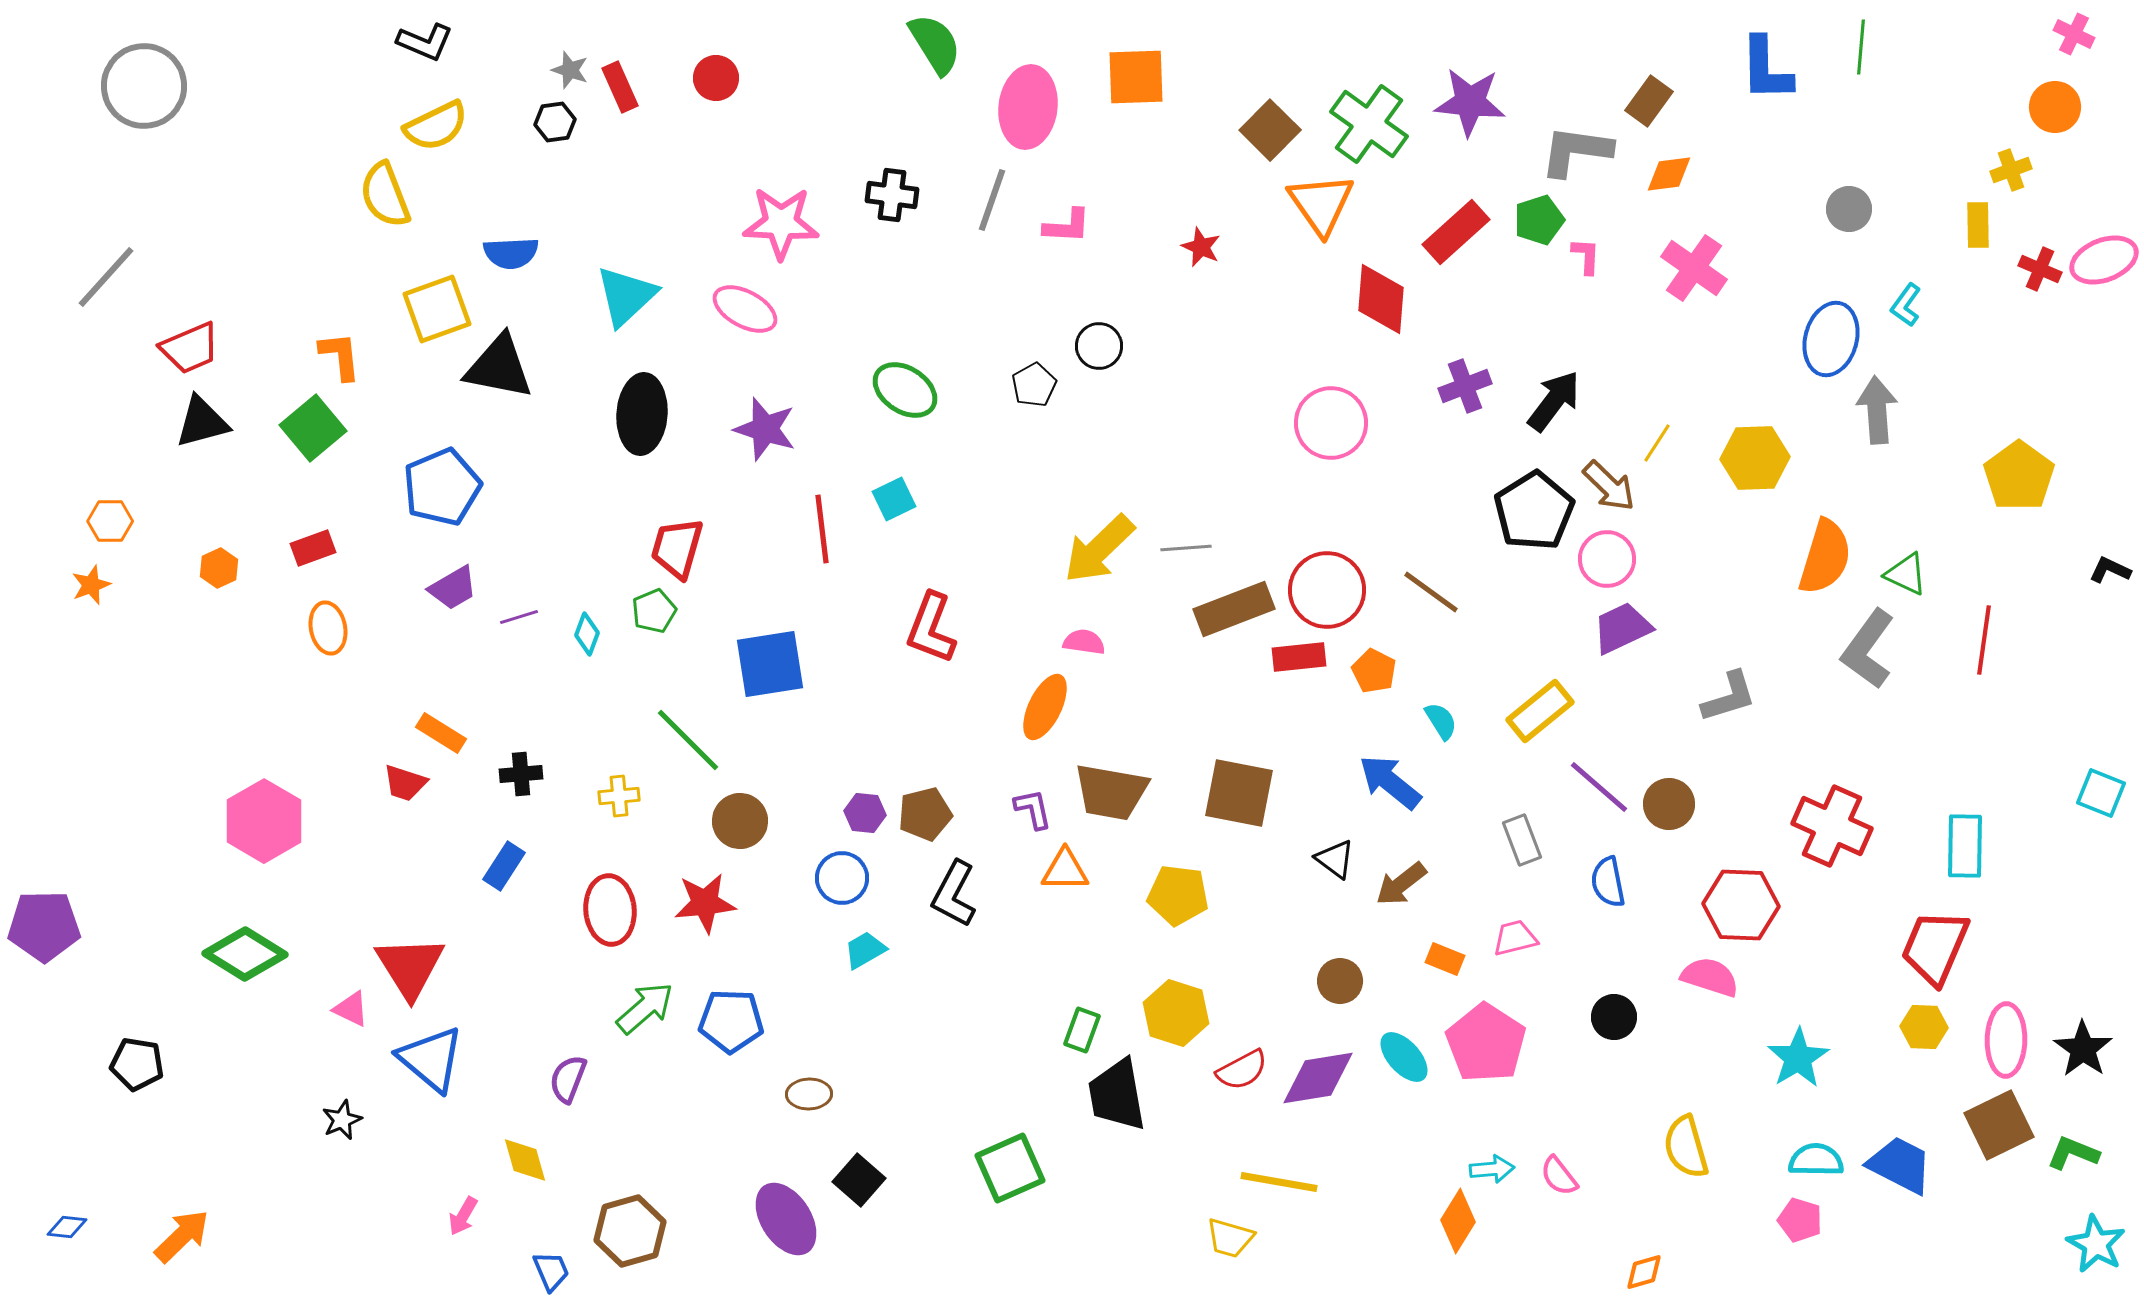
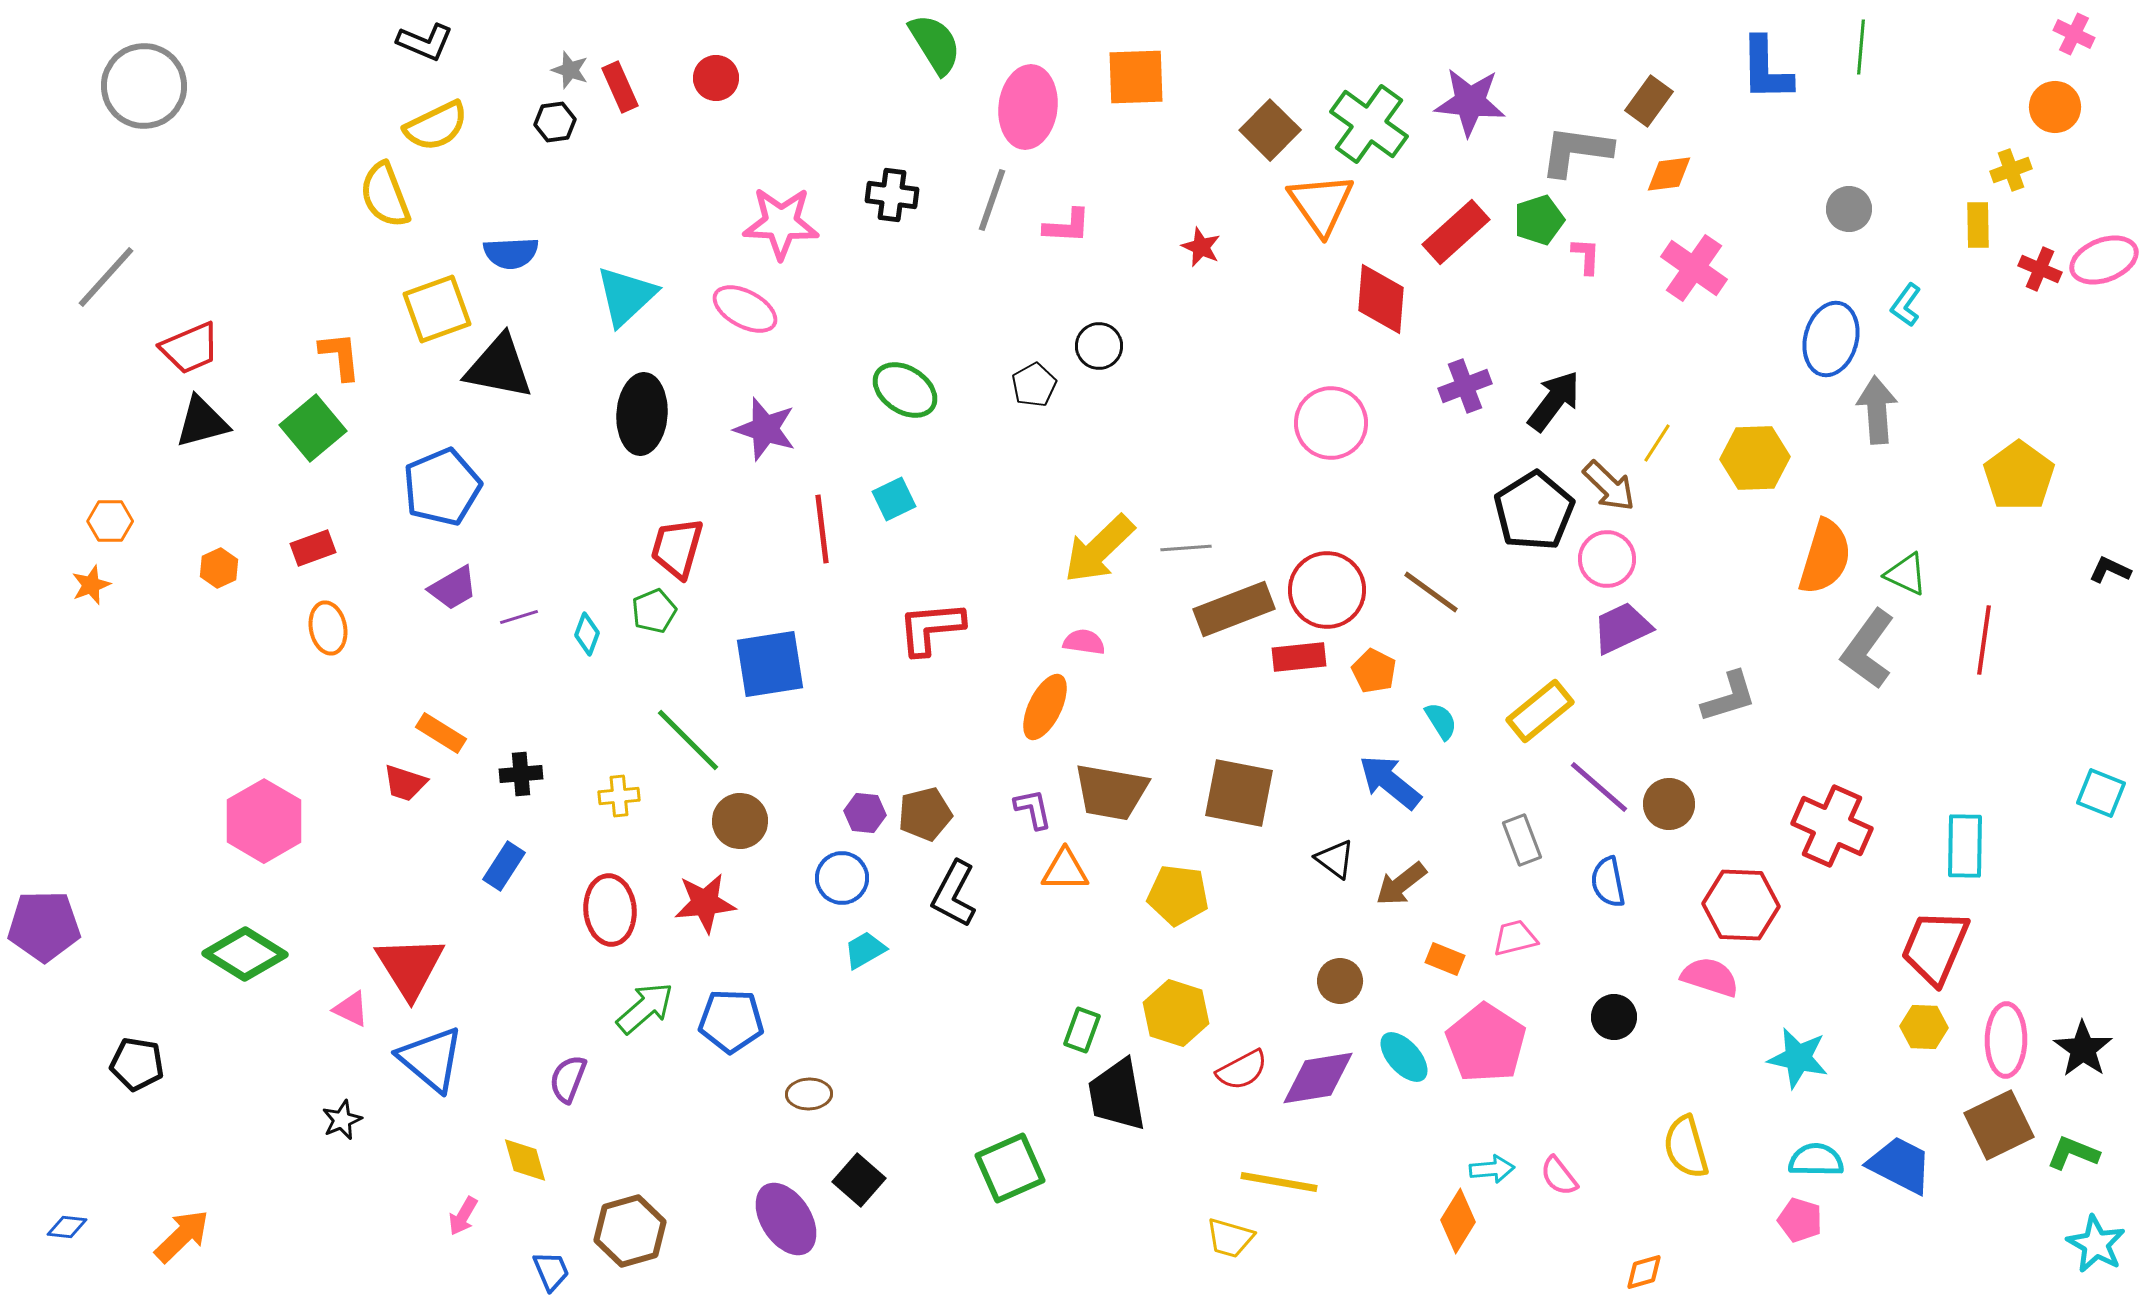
red L-shape at (931, 628): rotated 64 degrees clockwise
cyan star at (1798, 1058): rotated 28 degrees counterclockwise
